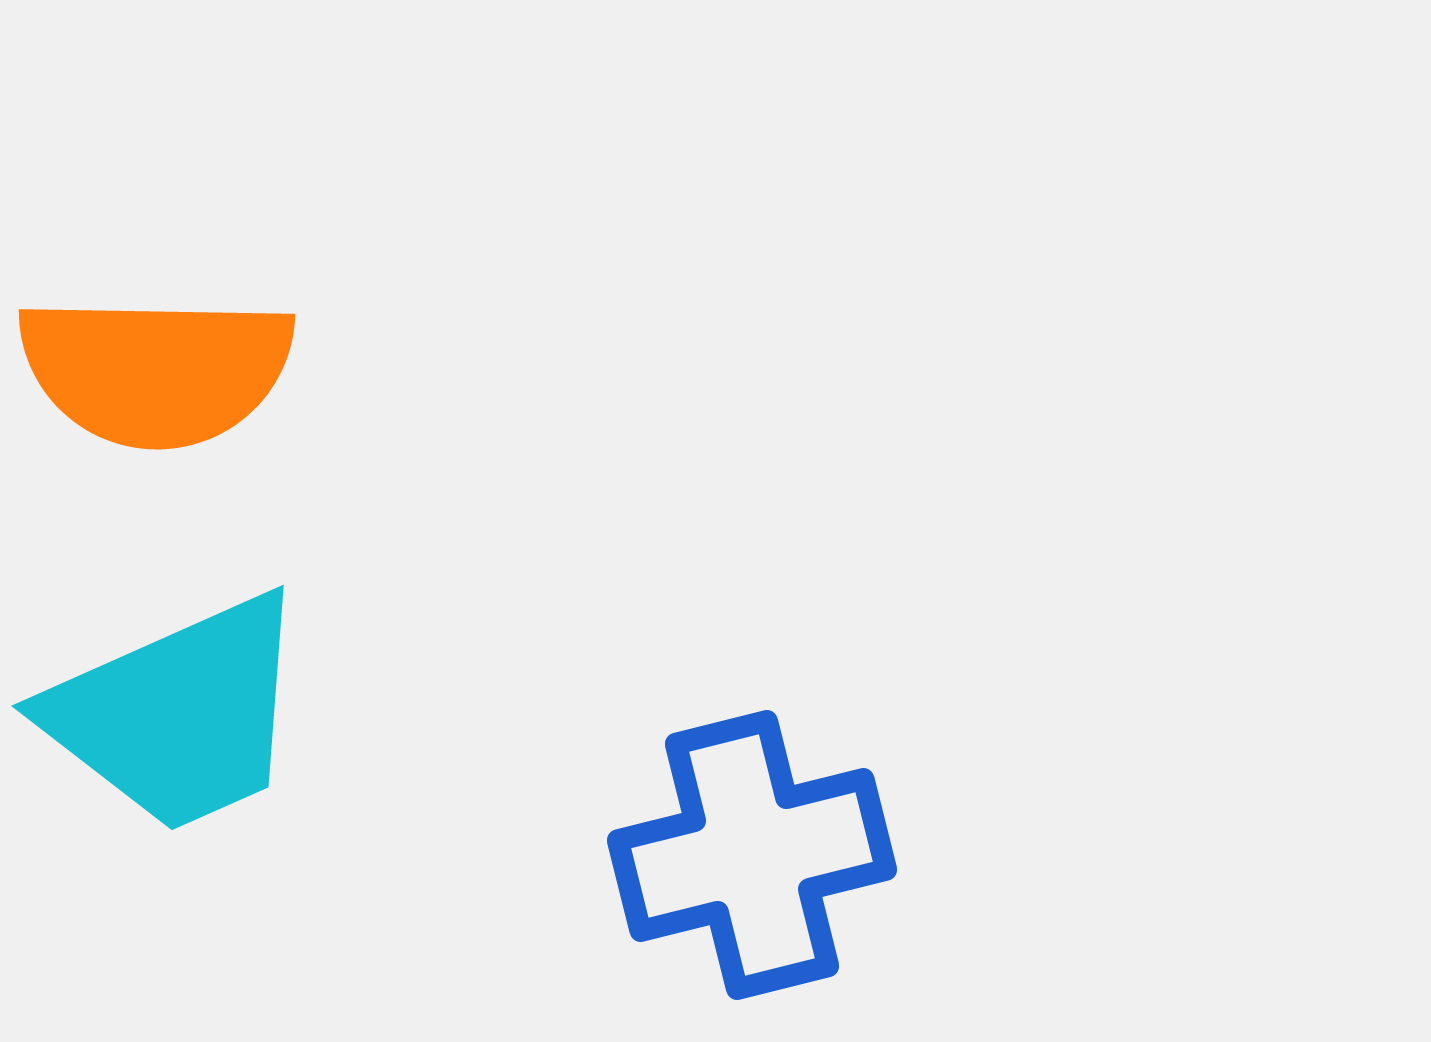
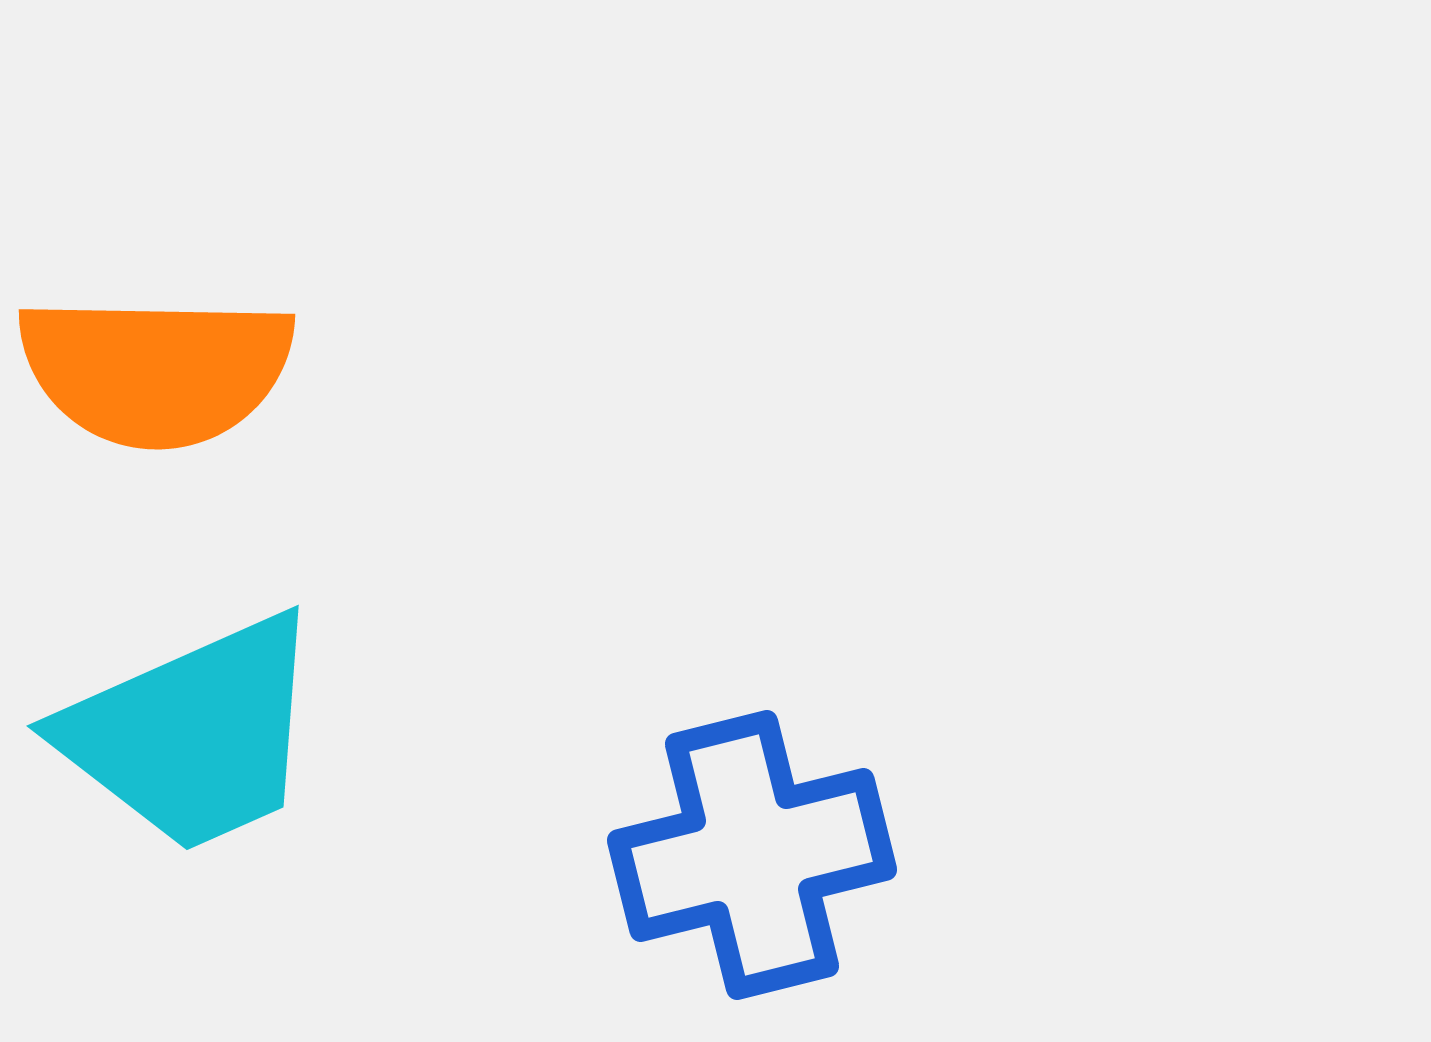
cyan trapezoid: moved 15 px right, 20 px down
